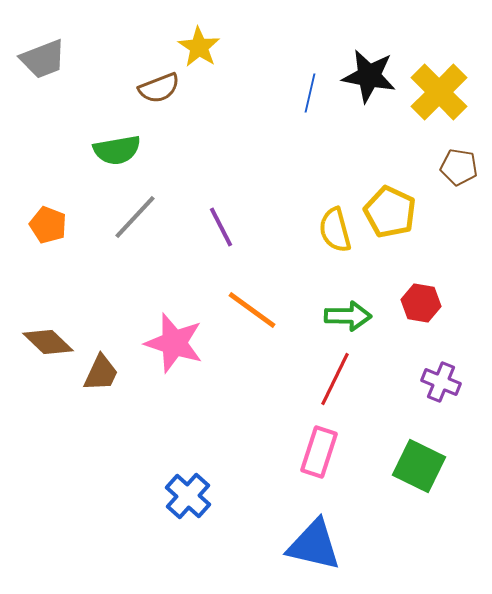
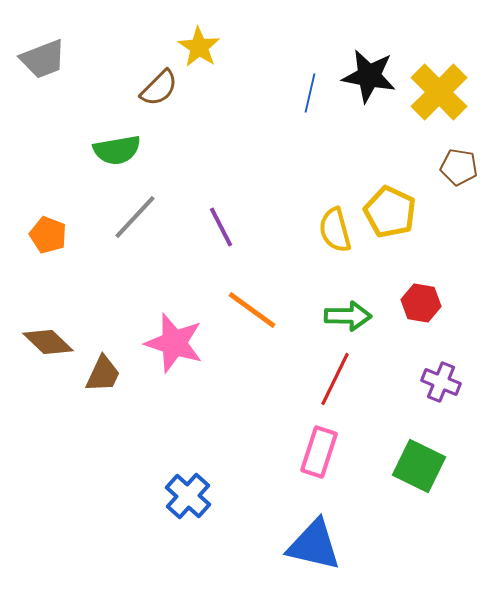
brown semicircle: rotated 24 degrees counterclockwise
orange pentagon: moved 10 px down
brown trapezoid: moved 2 px right, 1 px down
